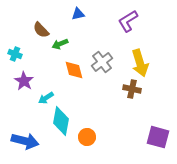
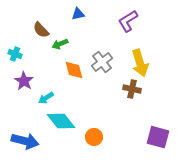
cyan diamond: rotated 48 degrees counterclockwise
orange circle: moved 7 px right
